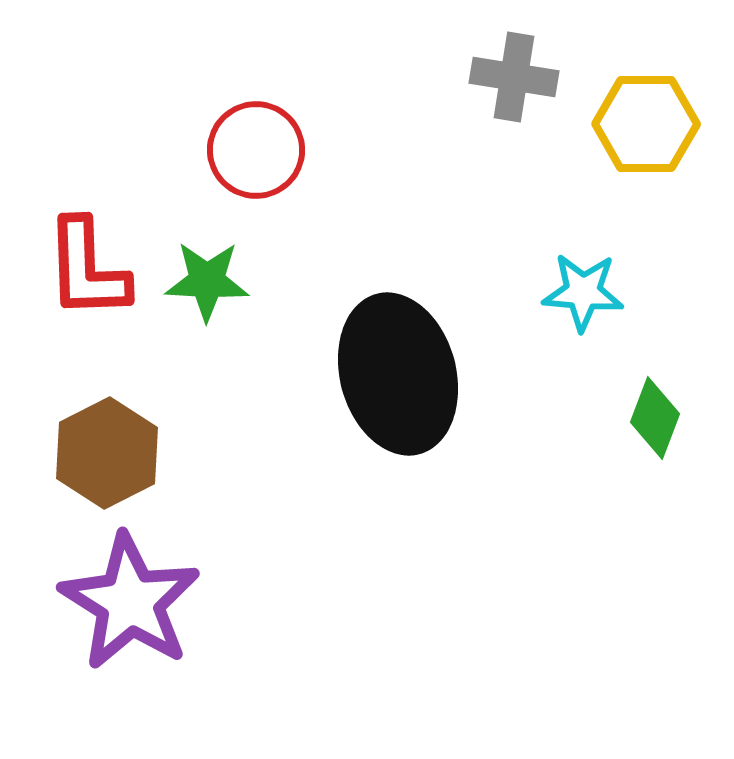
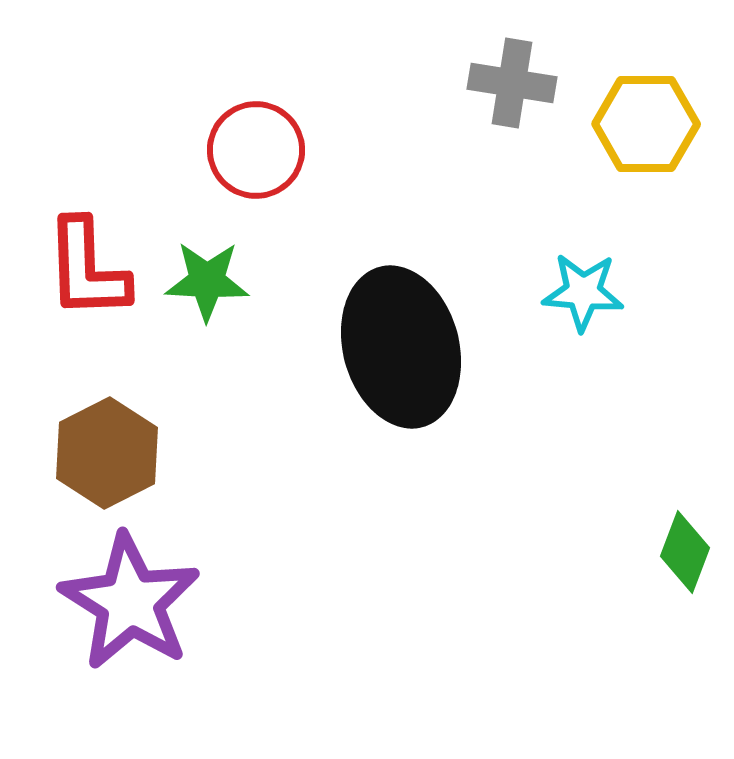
gray cross: moved 2 px left, 6 px down
black ellipse: moved 3 px right, 27 px up
green diamond: moved 30 px right, 134 px down
